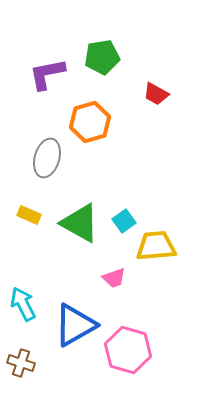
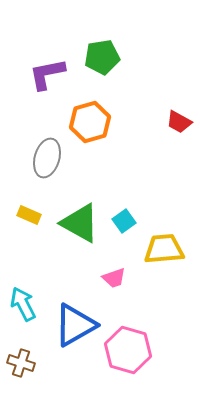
red trapezoid: moved 23 px right, 28 px down
yellow trapezoid: moved 8 px right, 3 px down
